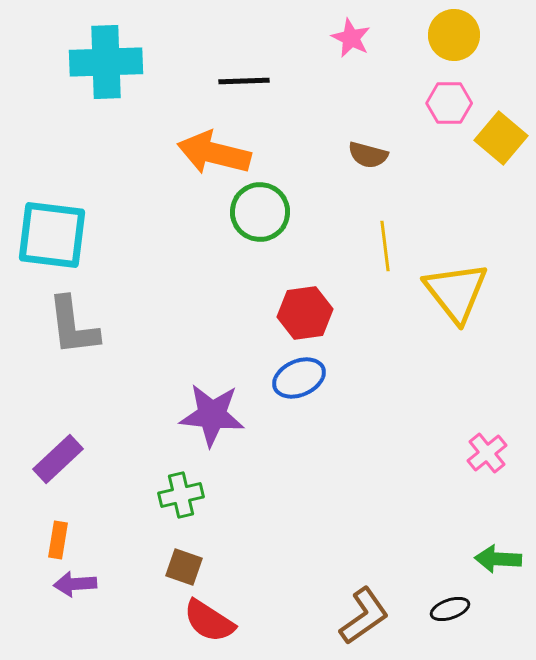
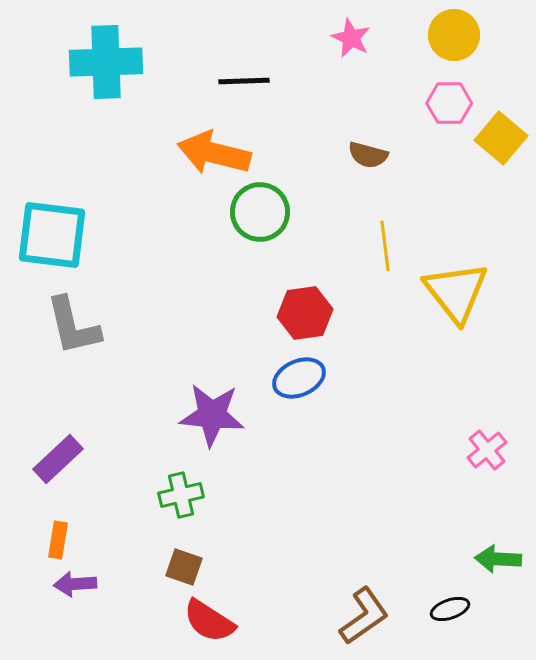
gray L-shape: rotated 6 degrees counterclockwise
pink cross: moved 3 px up
